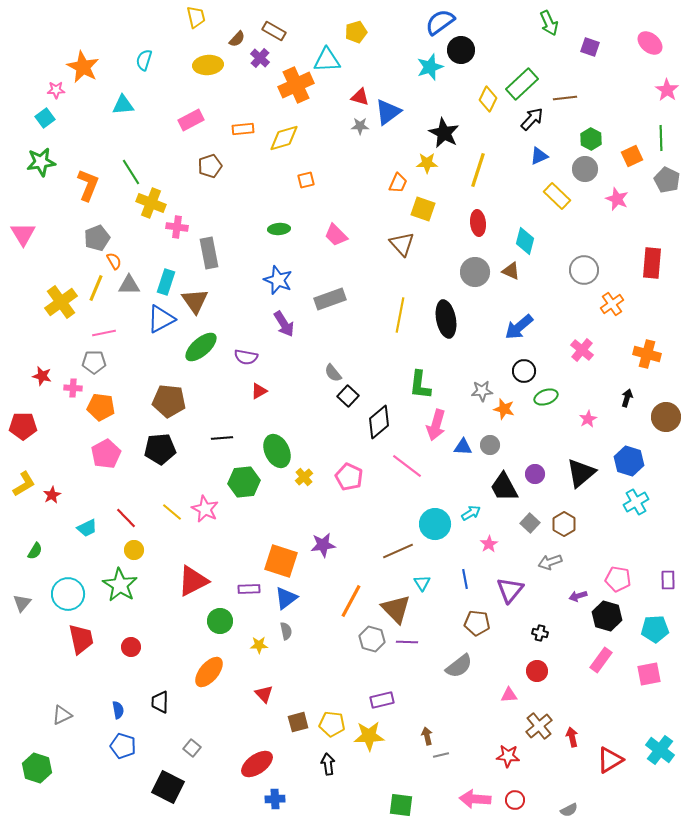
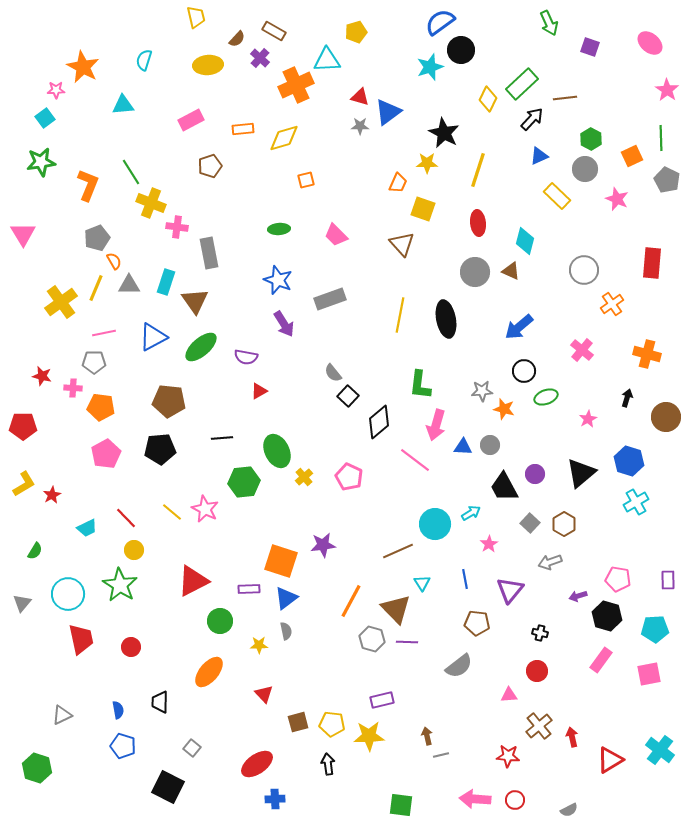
blue triangle at (161, 319): moved 8 px left, 18 px down
pink line at (407, 466): moved 8 px right, 6 px up
